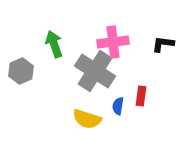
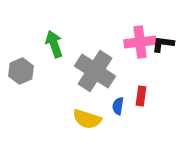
pink cross: moved 27 px right
